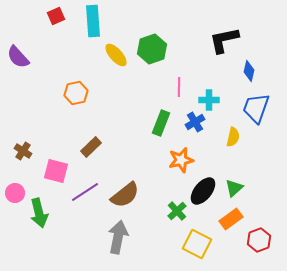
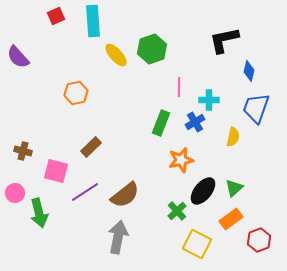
brown cross: rotated 18 degrees counterclockwise
